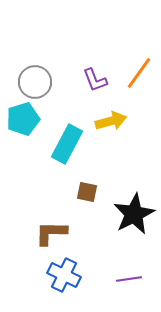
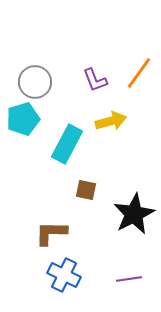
brown square: moved 1 px left, 2 px up
